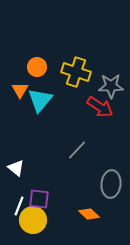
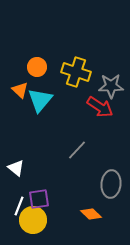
orange triangle: rotated 18 degrees counterclockwise
purple square: rotated 15 degrees counterclockwise
orange diamond: moved 2 px right
